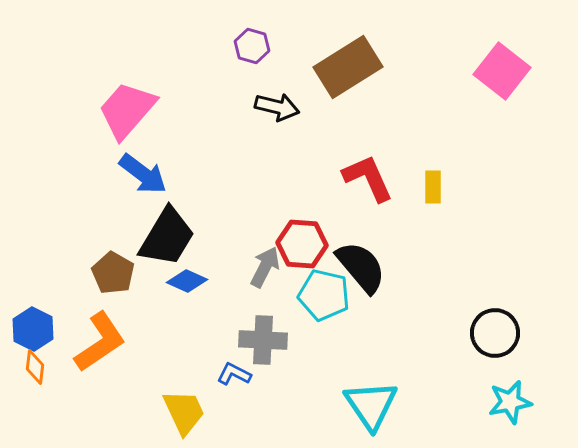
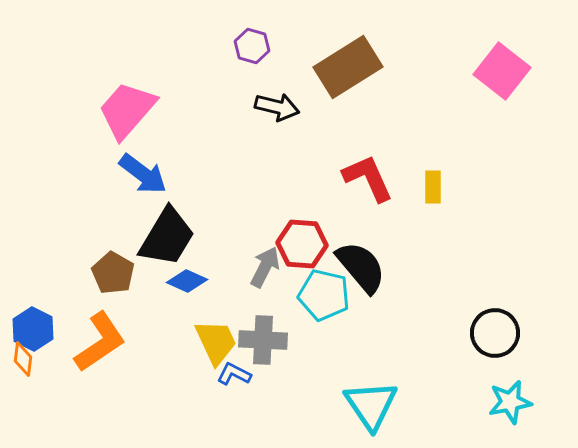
orange diamond: moved 12 px left, 8 px up
yellow trapezoid: moved 32 px right, 70 px up
